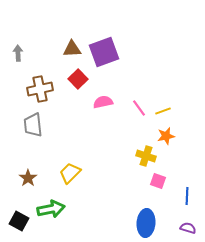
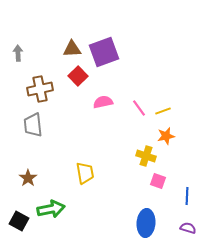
red square: moved 3 px up
yellow trapezoid: moved 15 px right; rotated 125 degrees clockwise
